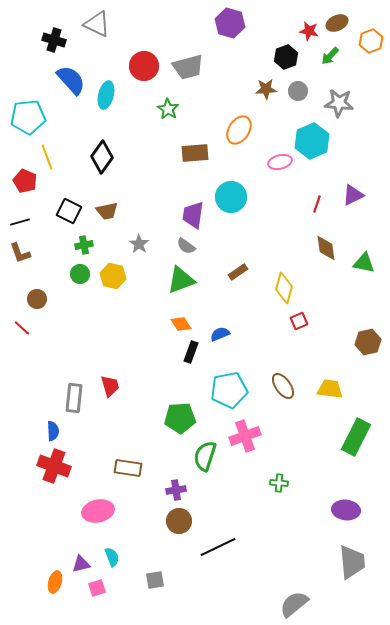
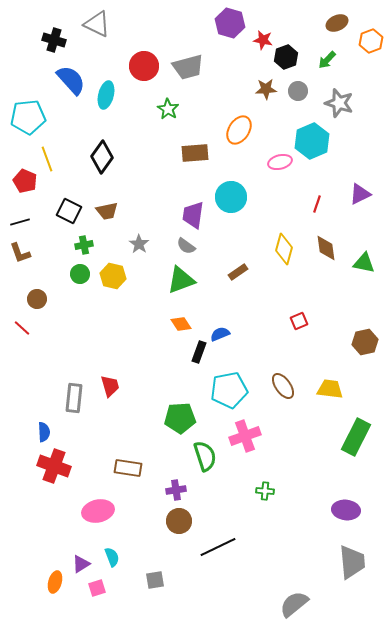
red star at (309, 31): moved 46 px left, 9 px down
green arrow at (330, 56): moved 3 px left, 4 px down
gray star at (339, 103): rotated 12 degrees clockwise
yellow line at (47, 157): moved 2 px down
purple triangle at (353, 195): moved 7 px right, 1 px up
yellow diamond at (284, 288): moved 39 px up
brown hexagon at (368, 342): moved 3 px left
black rectangle at (191, 352): moved 8 px right
blue semicircle at (53, 431): moved 9 px left, 1 px down
green semicircle at (205, 456): rotated 144 degrees clockwise
green cross at (279, 483): moved 14 px left, 8 px down
purple triangle at (81, 564): rotated 18 degrees counterclockwise
